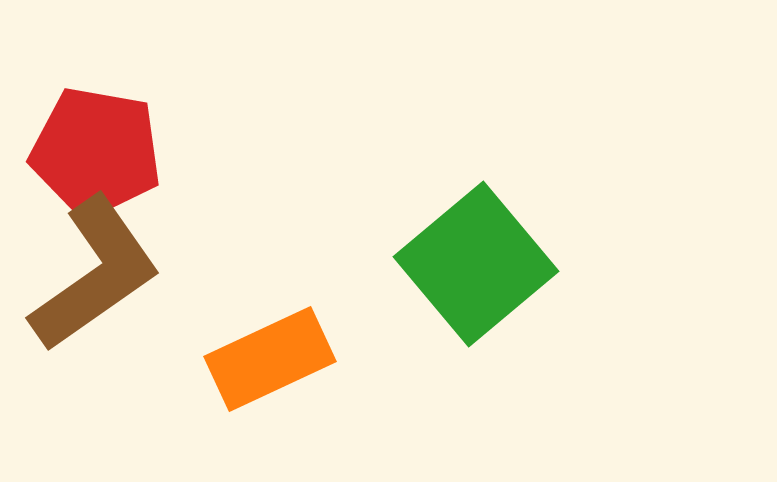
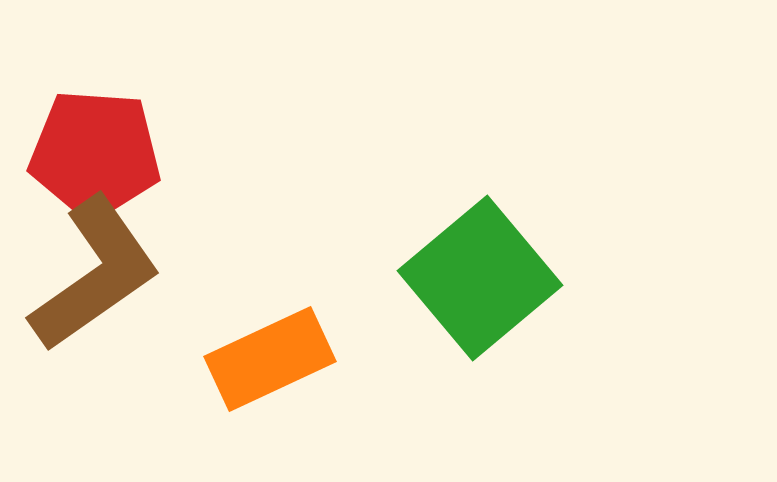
red pentagon: moved 1 px left, 2 px down; rotated 6 degrees counterclockwise
green square: moved 4 px right, 14 px down
